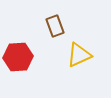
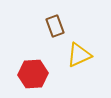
red hexagon: moved 15 px right, 17 px down
